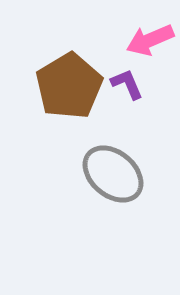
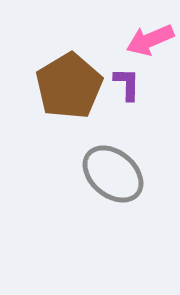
purple L-shape: rotated 24 degrees clockwise
